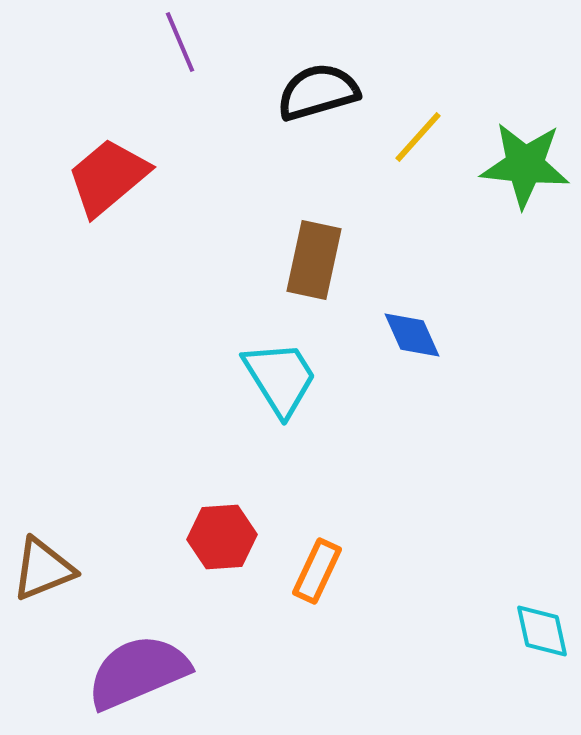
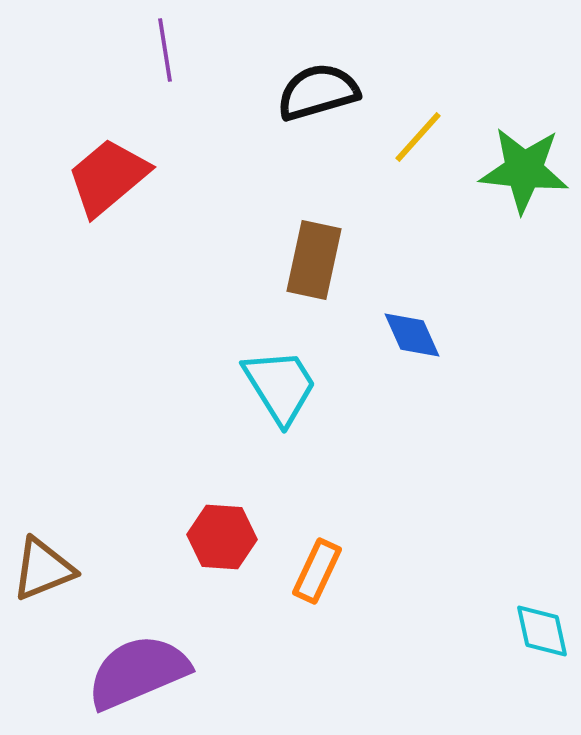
purple line: moved 15 px left, 8 px down; rotated 14 degrees clockwise
green star: moved 1 px left, 5 px down
cyan trapezoid: moved 8 px down
red hexagon: rotated 8 degrees clockwise
